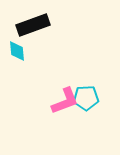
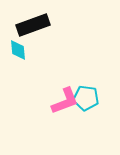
cyan diamond: moved 1 px right, 1 px up
cyan pentagon: rotated 10 degrees clockwise
